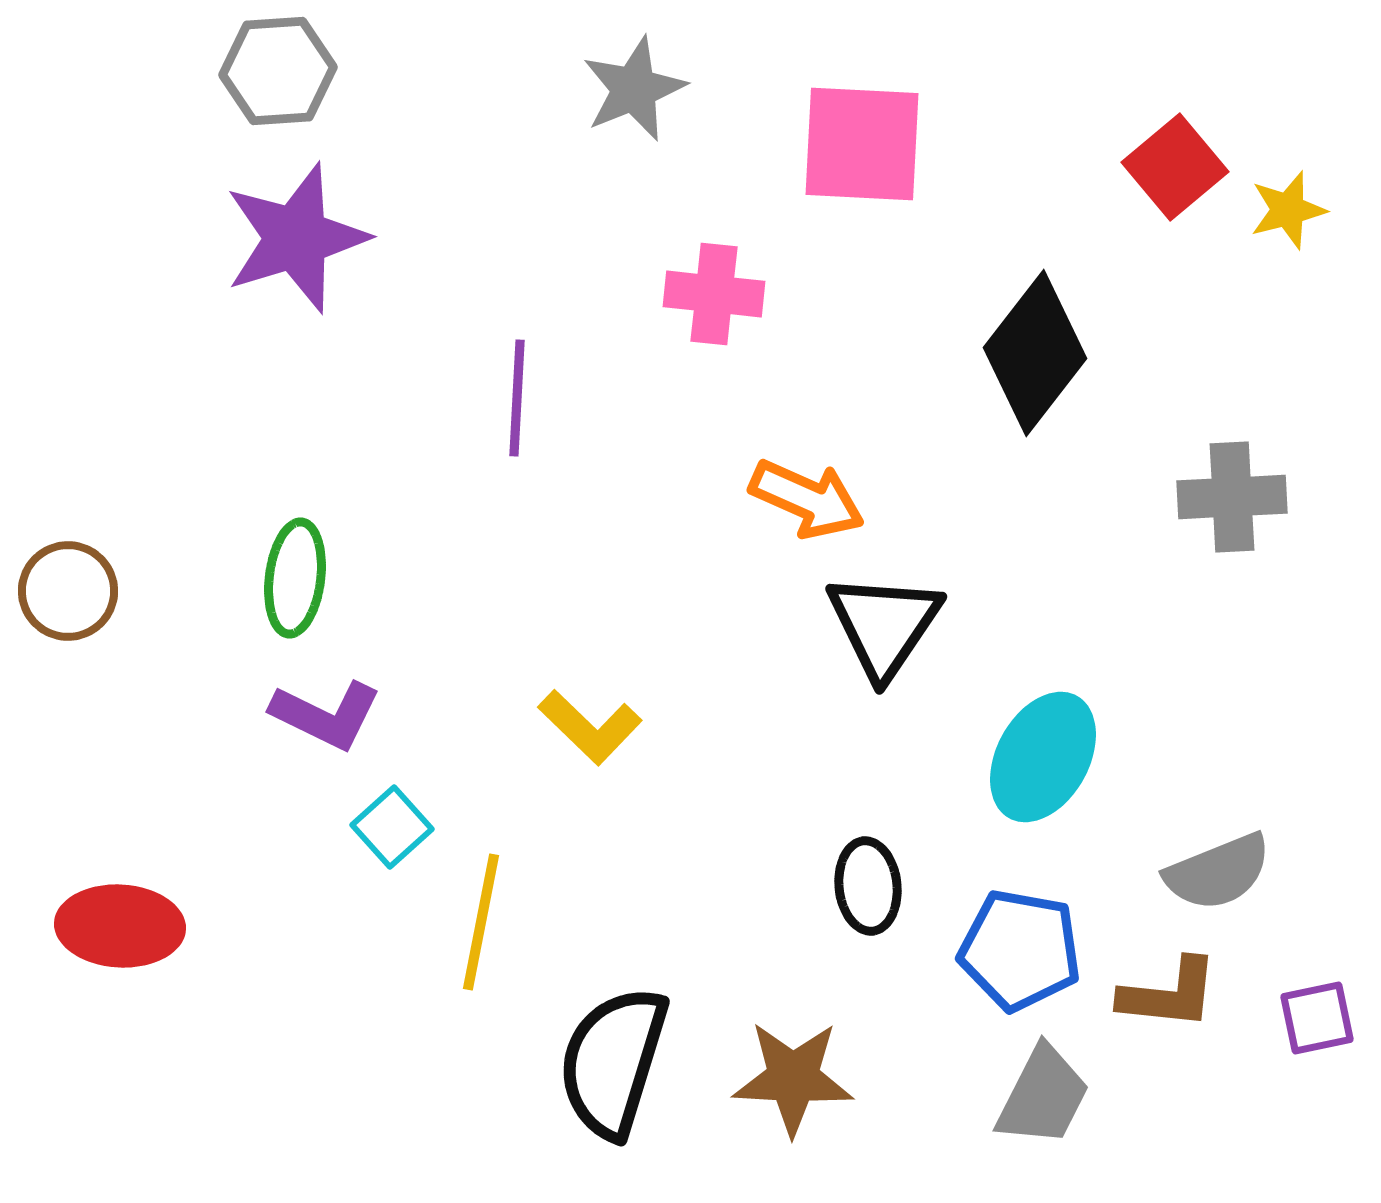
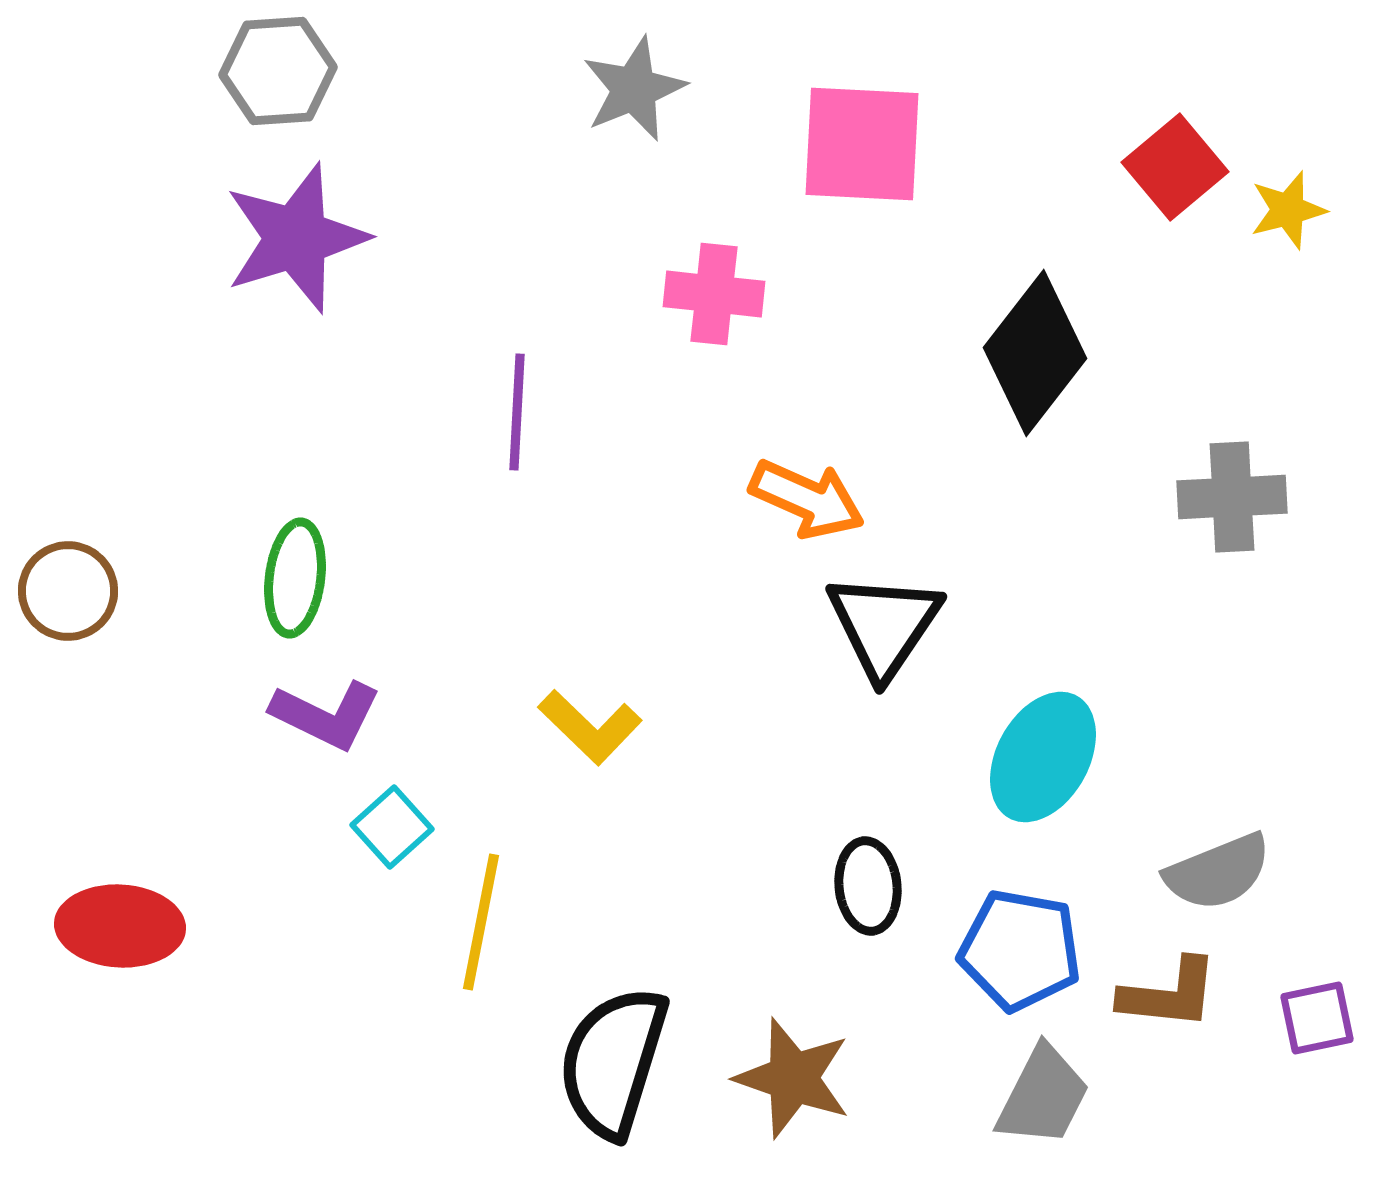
purple line: moved 14 px down
brown star: rotated 16 degrees clockwise
